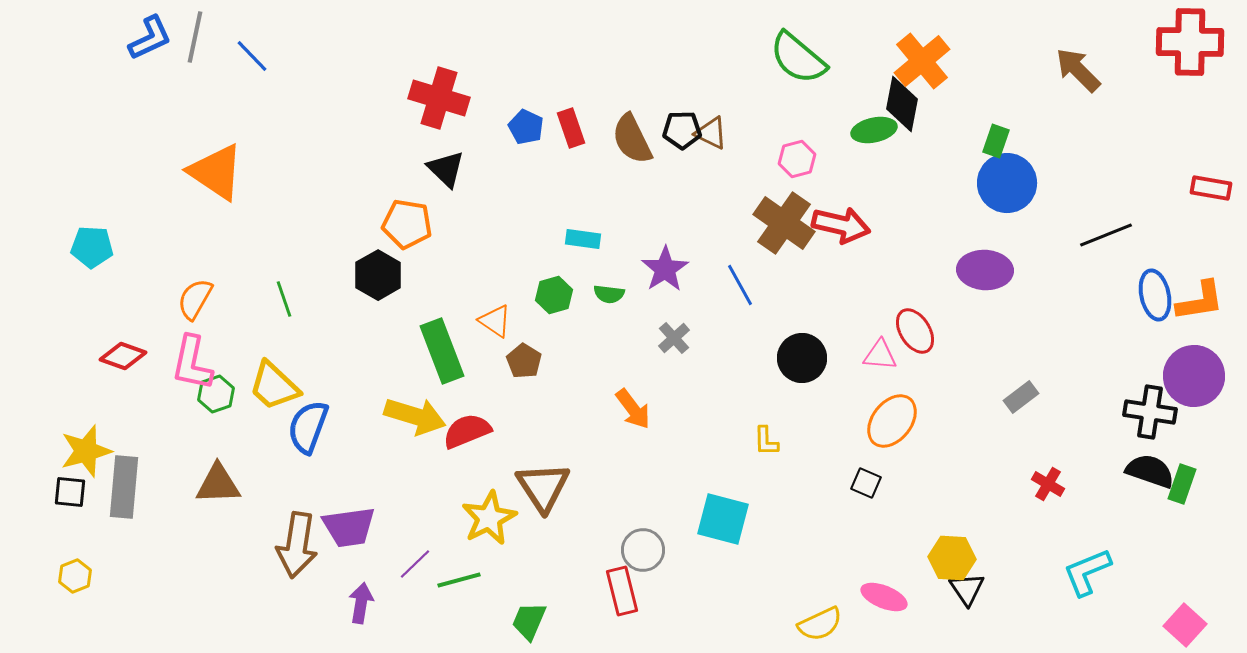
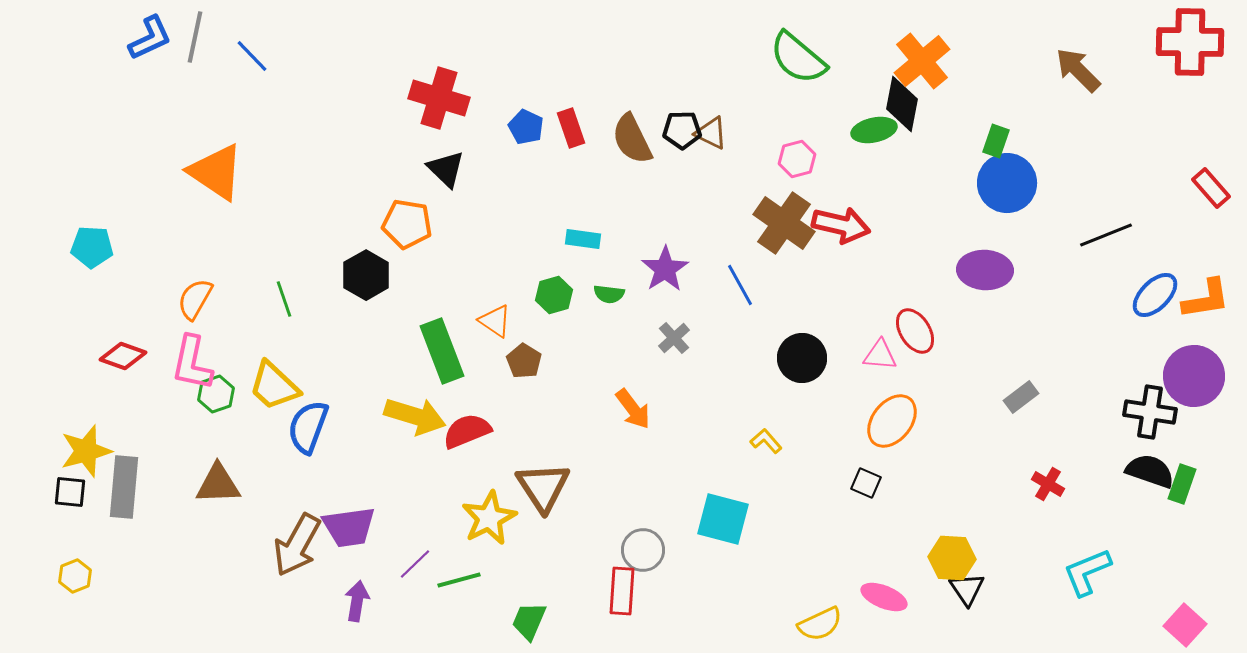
red rectangle at (1211, 188): rotated 39 degrees clockwise
black hexagon at (378, 275): moved 12 px left
blue ellipse at (1155, 295): rotated 57 degrees clockwise
orange L-shape at (1200, 301): moved 6 px right, 2 px up
yellow L-shape at (766, 441): rotated 140 degrees clockwise
brown arrow at (297, 545): rotated 20 degrees clockwise
red rectangle at (622, 591): rotated 18 degrees clockwise
purple arrow at (361, 603): moved 4 px left, 2 px up
